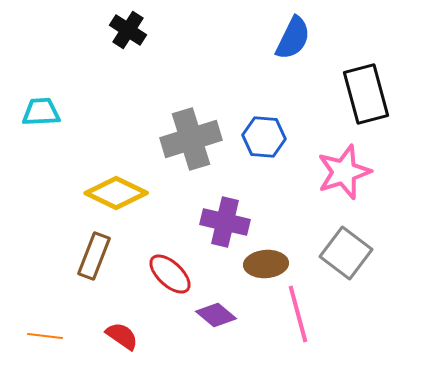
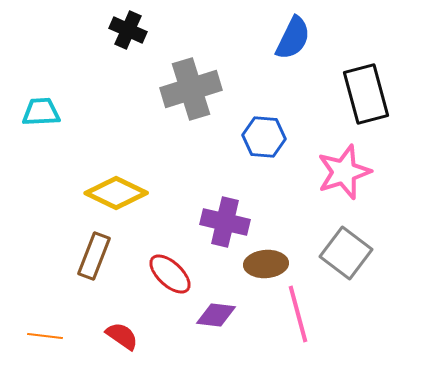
black cross: rotated 9 degrees counterclockwise
gray cross: moved 50 px up
purple diamond: rotated 33 degrees counterclockwise
